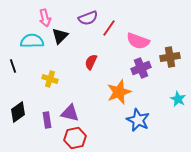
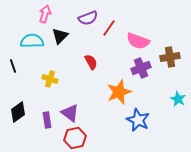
pink arrow: moved 4 px up; rotated 150 degrees counterclockwise
red semicircle: rotated 126 degrees clockwise
purple triangle: rotated 24 degrees clockwise
